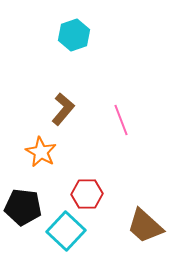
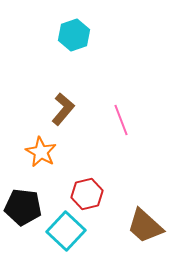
red hexagon: rotated 12 degrees counterclockwise
